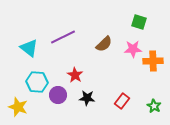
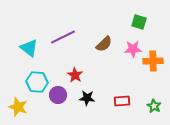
red rectangle: rotated 49 degrees clockwise
